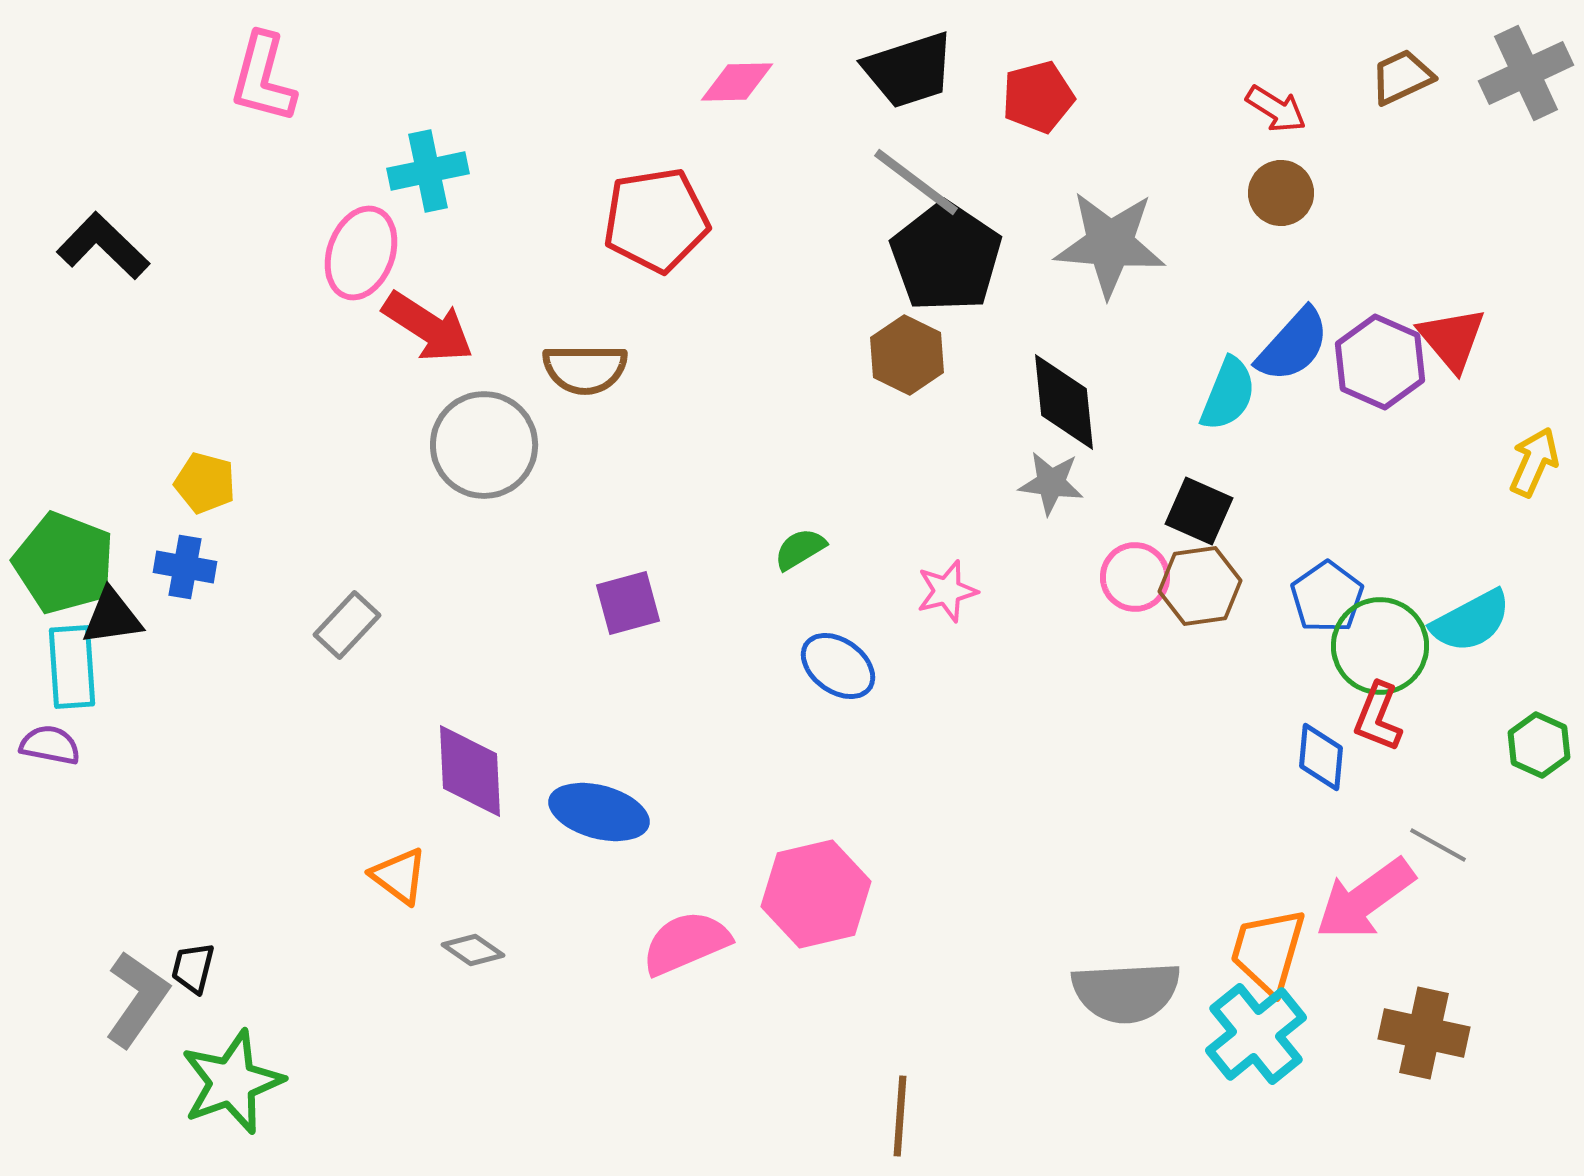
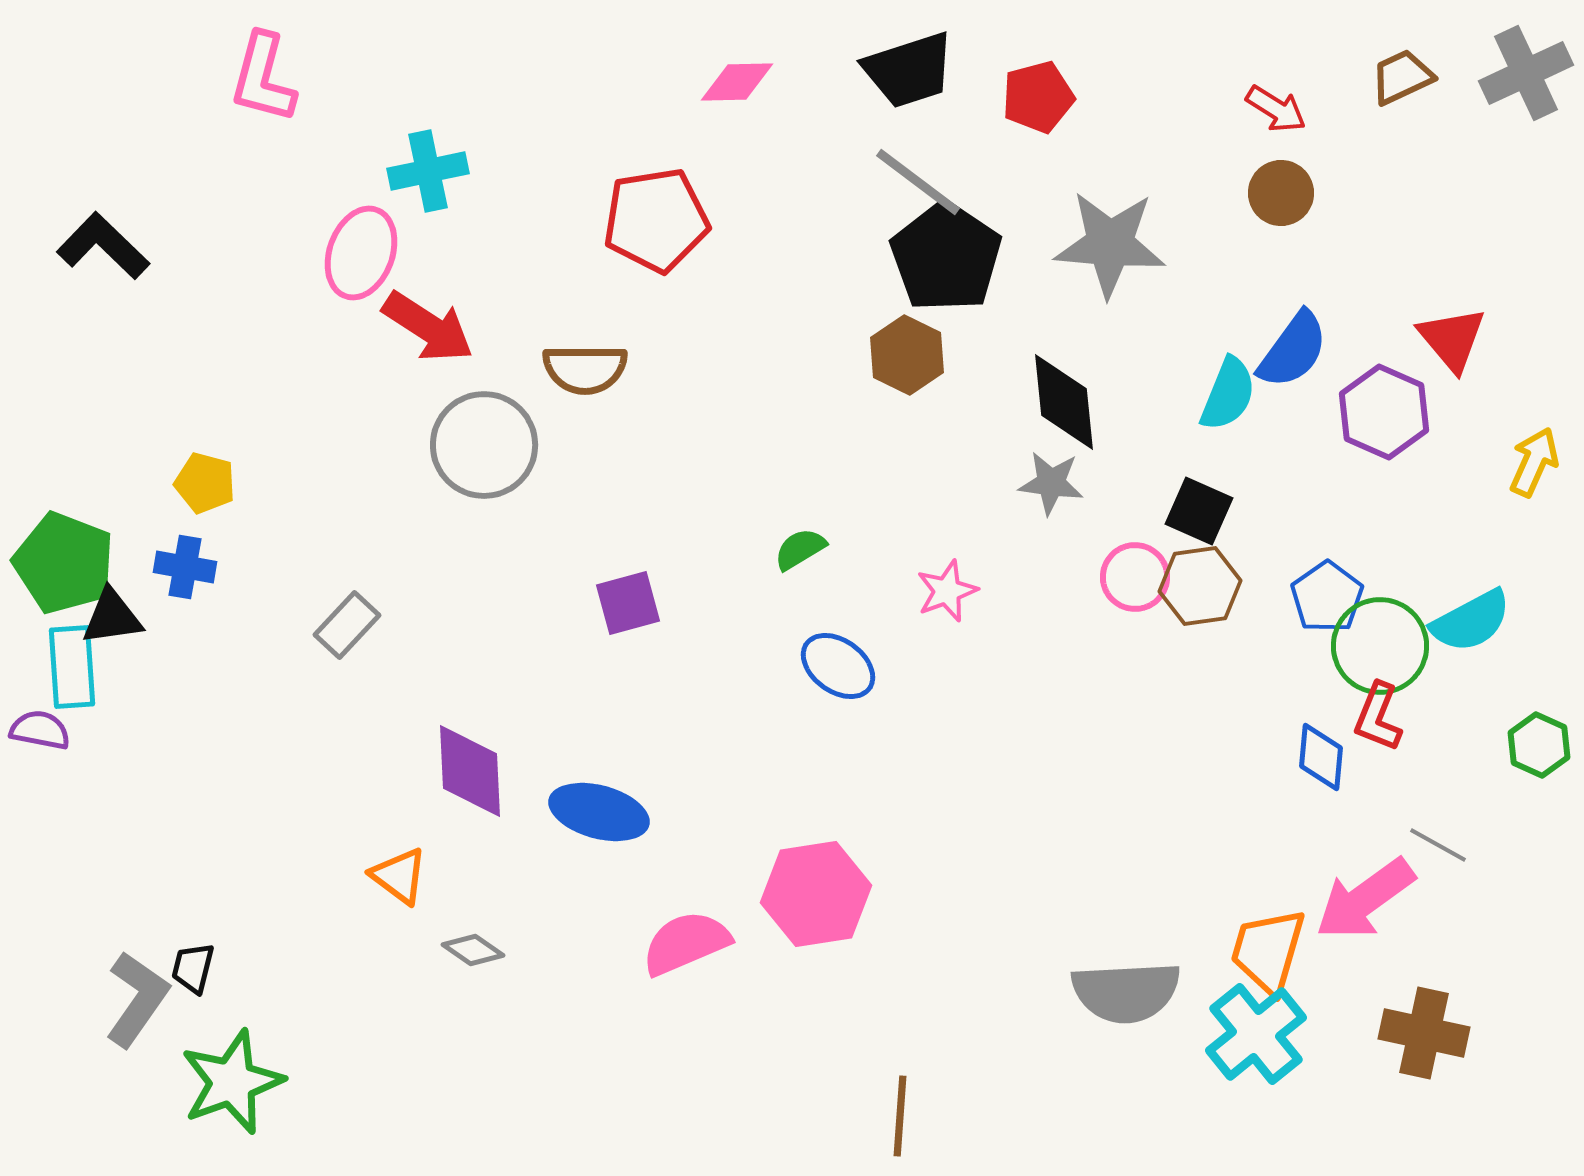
gray line at (916, 182): moved 2 px right
blue semicircle at (1293, 345): moved 5 px down; rotated 6 degrees counterclockwise
purple hexagon at (1380, 362): moved 4 px right, 50 px down
pink star at (947, 591): rotated 6 degrees counterclockwise
purple semicircle at (50, 745): moved 10 px left, 15 px up
pink hexagon at (816, 894): rotated 4 degrees clockwise
